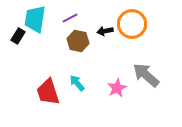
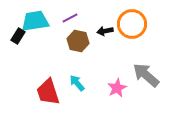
cyan trapezoid: moved 2 px down; rotated 72 degrees clockwise
